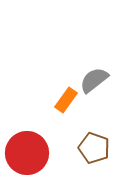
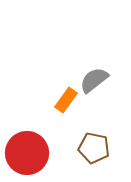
brown pentagon: rotated 8 degrees counterclockwise
